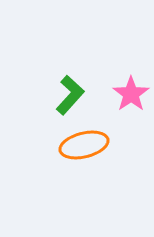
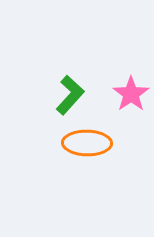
orange ellipse: moved 3 px right, 2 px up; rotated 15 degrees clockwise
